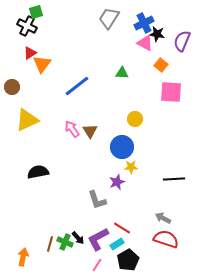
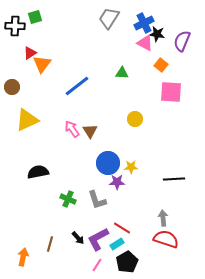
green square: moved 1 px left, 5 px down
black cross: moved 12 px left; rotated 24 degrees counterclockwise
blue circle: moved 14 px left, 16 px down
purple star: rotated 21 degrees clockwise
gray arrow: rotated 56 degrees clockwise
green cross: moved 3 px right, 43 px up
black pentagon: moved 1 px left, 2 px down
